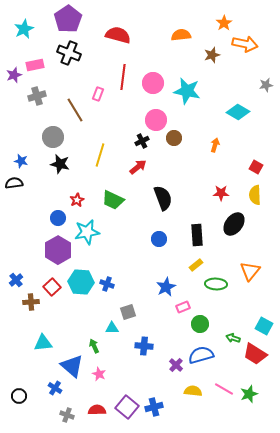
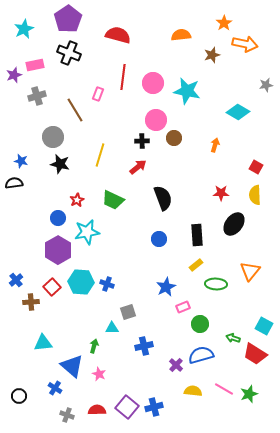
black cross at (142, 141): rotated 24 degrees clockwise
green arrow at (94, 346): rotated 40 degrees clockwise
blue cross at (144, 346): rotated 18 degrees counterclockwise
